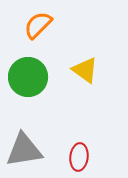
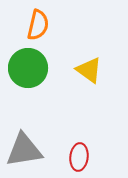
orange semicircle: rotated 148 degrees clockwise
yellow triangle: moved 4 px right
green circle: moved 9 px up
